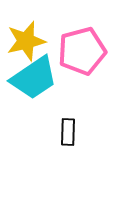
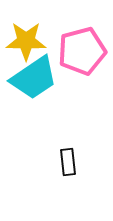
yellow star: rotated 15 degrees clockwise
black rectangle: moved 30 px down; rotated 8 degrees counterclockwise
